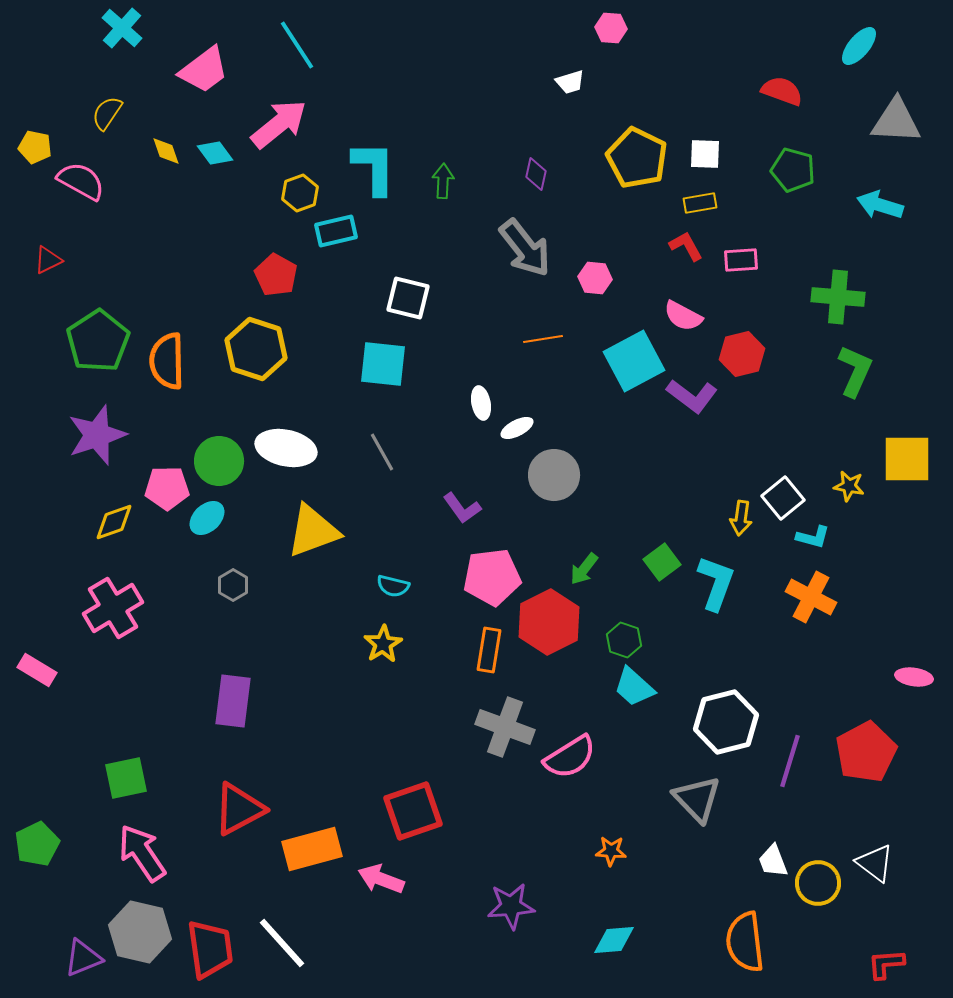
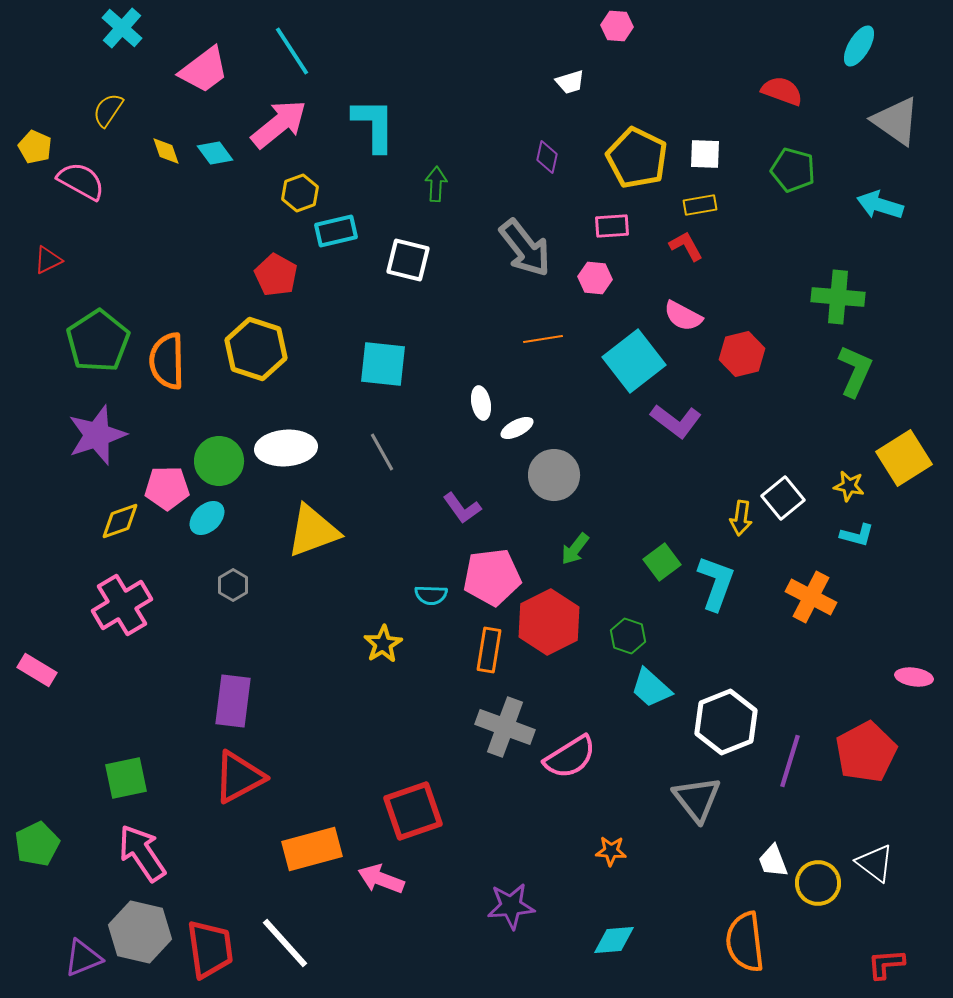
pink hexagon at (611, 28): moved 6 px right, 2 px up
cyan line at (297, 45): moved 5 px left, 6 px down
cyan ellipse at (859, 46): rotated 9 degrees counterclockwise
yellow semicircle at (107, 113): moved 1 px right, 3 px up
gray triangle at (896, 121): rotated 32 degrees clockwise
yellow pentagon at (35, 147): rotated 12 degrees clockwise
cyan L-shape at (374, 168): moved 43 px up
purple diamond at (536, 174): moved 11 px right, 17 px up
green arrow at (443, 181): moved 7 px left, 3 px down
yellow rectangle at (700, 203): moved 2 px down
pink rectangle at (741, 260): moved 129 px left, 34 px up
white square at (408, 298): moved 38 px up
cyan square at (634, 361): rotated 10 degrees counterclockwise
purple L-shape at (692, 396): moved 16 px left, 25 px down
white ellipse at (286, 448): rotated 16 degrees counterclockwise
yellow square at (907, 459): moved 3 px left, 1 px up; rotated 32 degrees counterclockwise
yellow diamond at (114, 522): moved 6 px right, 1 px up
cyan L-shape at (813, 537): moved 44 px right, 2 px up
green arrow at (584, 569): moved 9 px left, 20 px up
cyan semicircle at (393, 586): moved 38 px right, 9 px down; rotated 12 degrees counterclockwise
pink cross at (113, 608): moved 9 px right, 3 px up
green hexagon at (624, 640): moved 4 px right, 4 px up
cyan trapezoid at (634, 687): moved 17 px right, 1 px down
white hexagon at (726, 722): rotated 8 degrees counterclockwise
gray triangle at (697, 799): rotated 6 degrees clockwise
red triangle at (239, 809): moved 32 px up
white line at (282, 943): moved 3 px right
